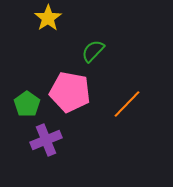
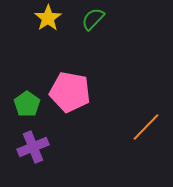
green semicircle: moved 32 px up
orange line: moved 19 px right, 23 px down
purple cross: moved 13 px left, 7 px down
